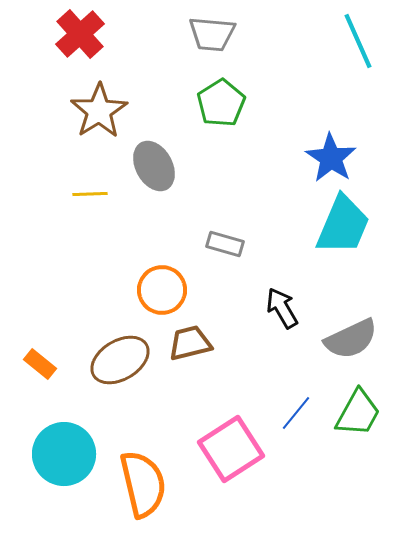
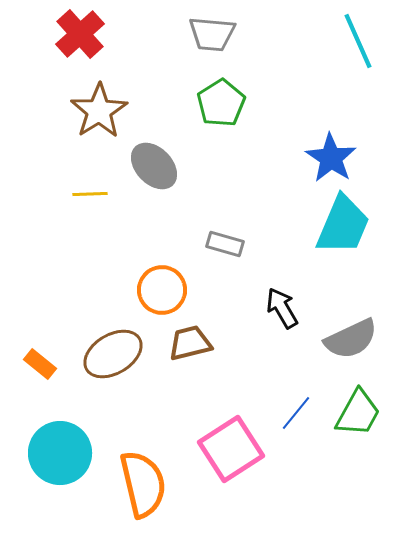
gray ellipse: rotated 15 degrees counterclockwise
brown ellipse: moved 7 px left, 6 px up
cyan circle: moved 4 px left, 1 px up
